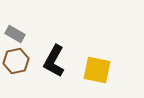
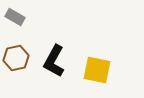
gray rectangle: moved 17 px up
brown hexagon: moved 3 px up
